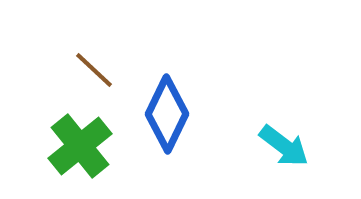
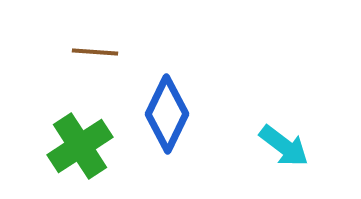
brown line: moved 1 px right, 18 px up; rotated 39 degrees counterclockwise
green cross: rotated 6 degrees clockwise
